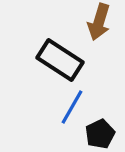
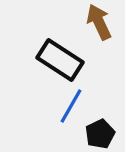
brown arrow: rotated 138 degrees clockwise
blue line: moved 1 px left, 1 px up
